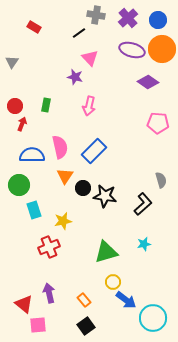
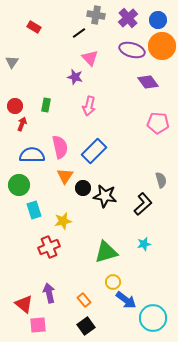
orange circle: moved 3 px up
purple diamond: rotated 20 degrees clockwise
